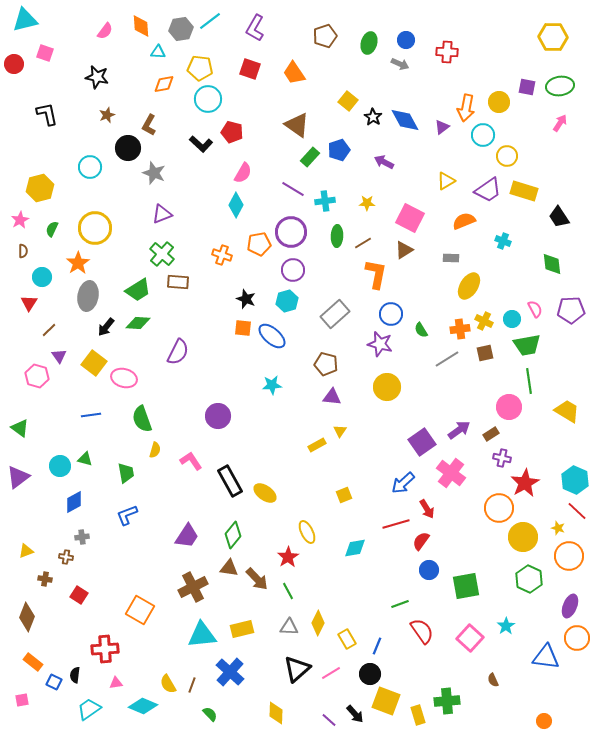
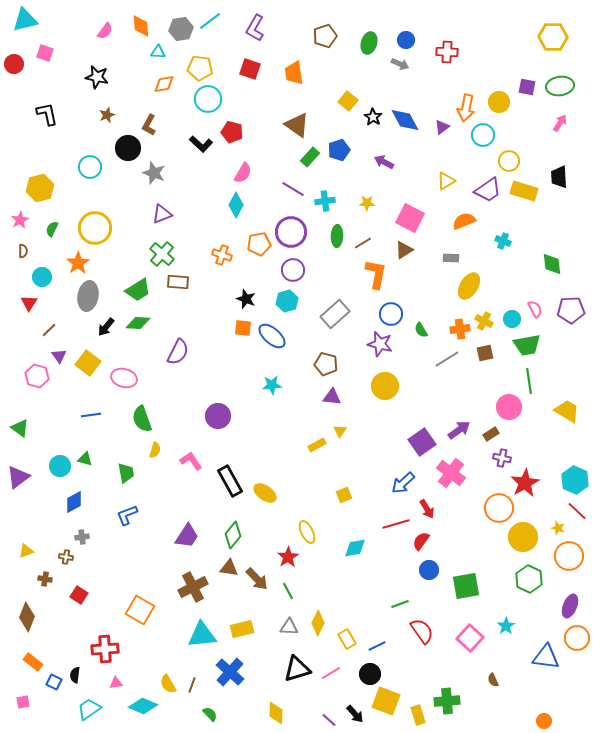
orange trapezoid at (294, 73): rotated 25 degrees clockwise
yellow circle at (507, 156): moved 2 px right, 5 px down
black trapezoid at (559, 217): moved 40 px up; rotated 30 degrees clockwise
yellow square at (94, 363): moved 6 px left
yellow circle at (387, 387): moved 2 px left, 1 px up
blue line at (377, 646): rotated 42 degrees clockwise
black triangle at (297, 669): rotated 24 degrees clockwise
pink square at (22, 700): moved 1 px right, 2 px down
